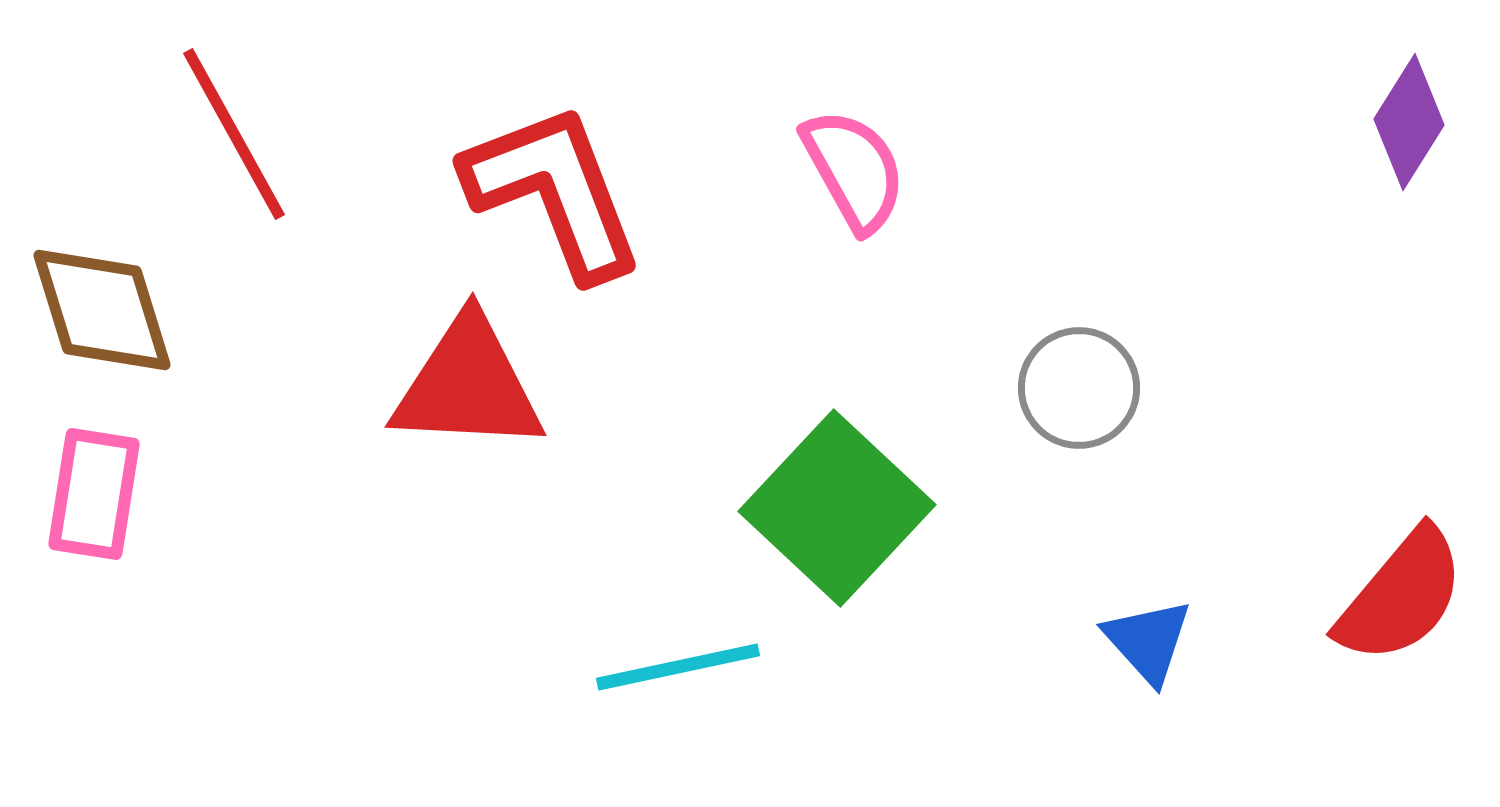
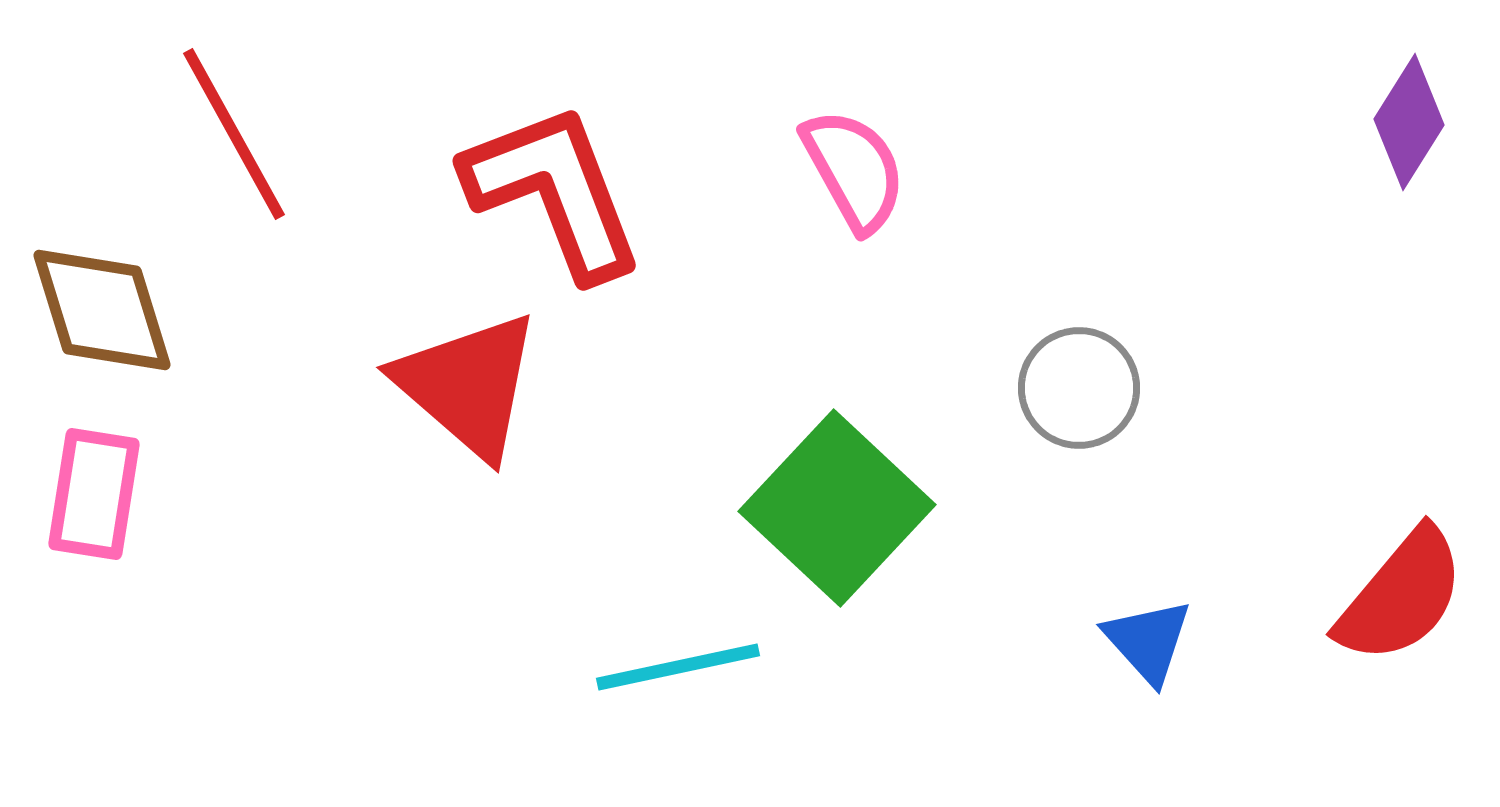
red triangle: rotated 38 degrees clockwise
